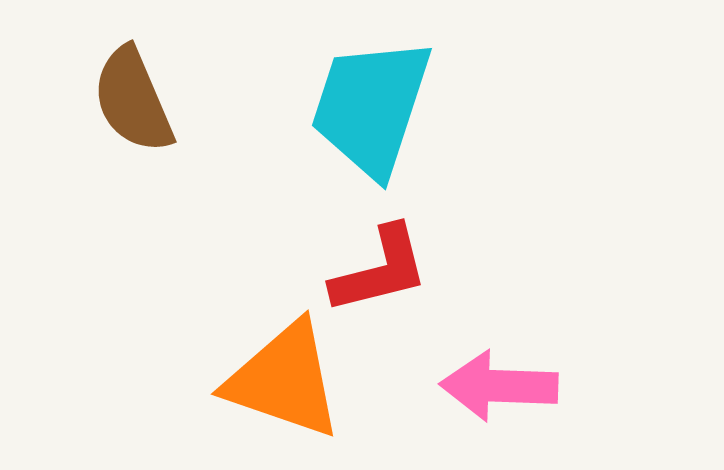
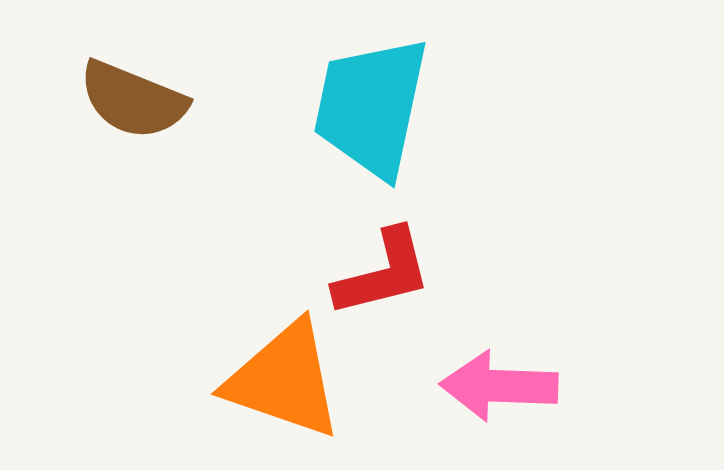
brown semicircle: rotated 45 degrees counterclockwise
cyan trapezoid: rotated 6 degrees counterclockwise
red L-shape: moved 3 px right, 3 px down
